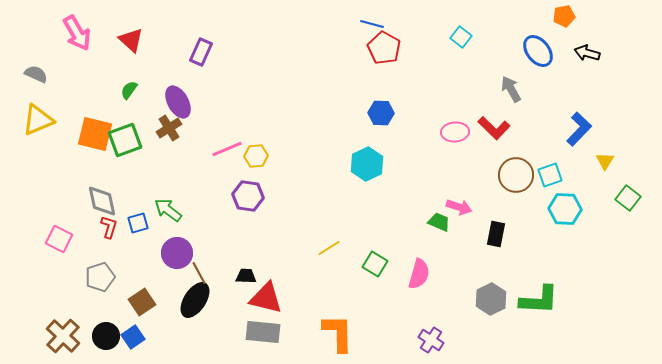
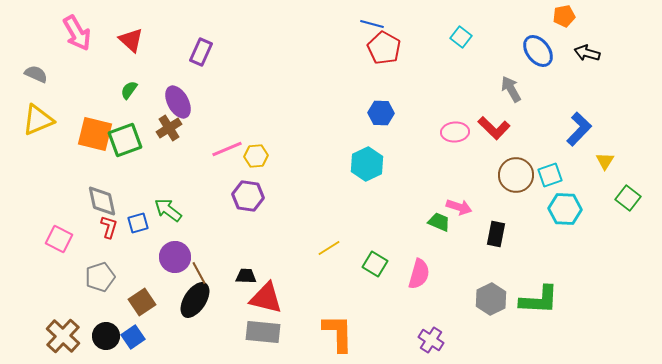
purple circle at (177, 253): moved 2 px left, 4 px down
